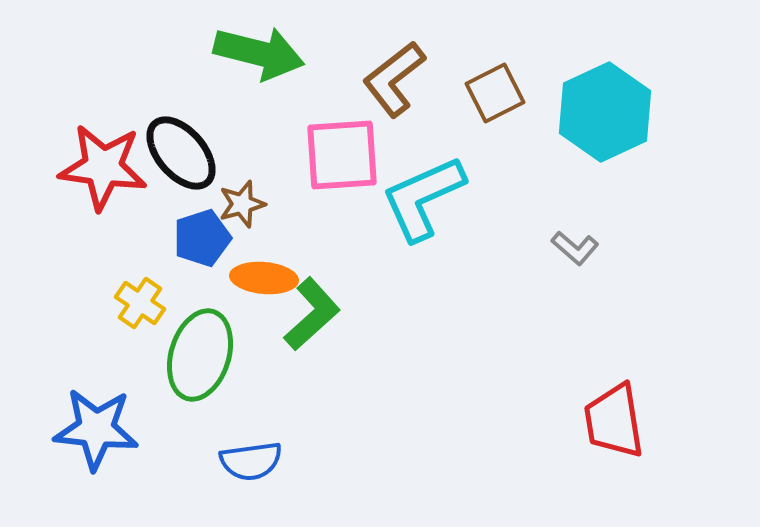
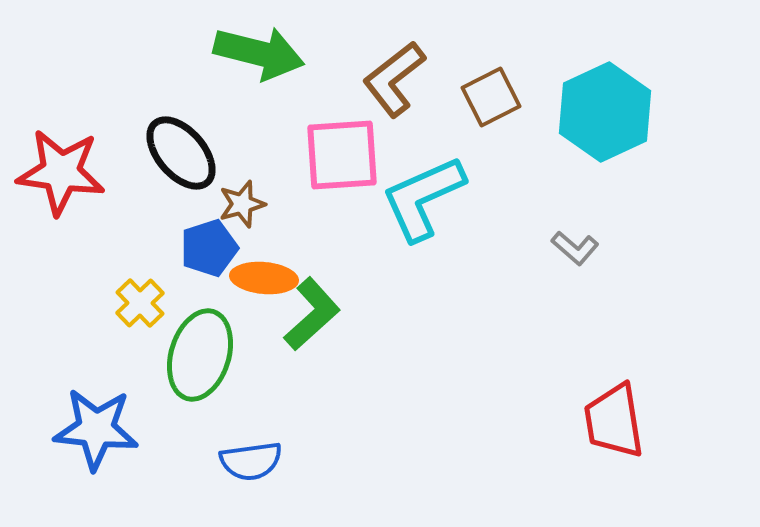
brown square: moved 4 px left, 4 px down
red star: moved 42 px left, 5 px down
blue pentagon: moved 7 px right, 10 px down
yellow cross: rotated 12 degrees clockwise
